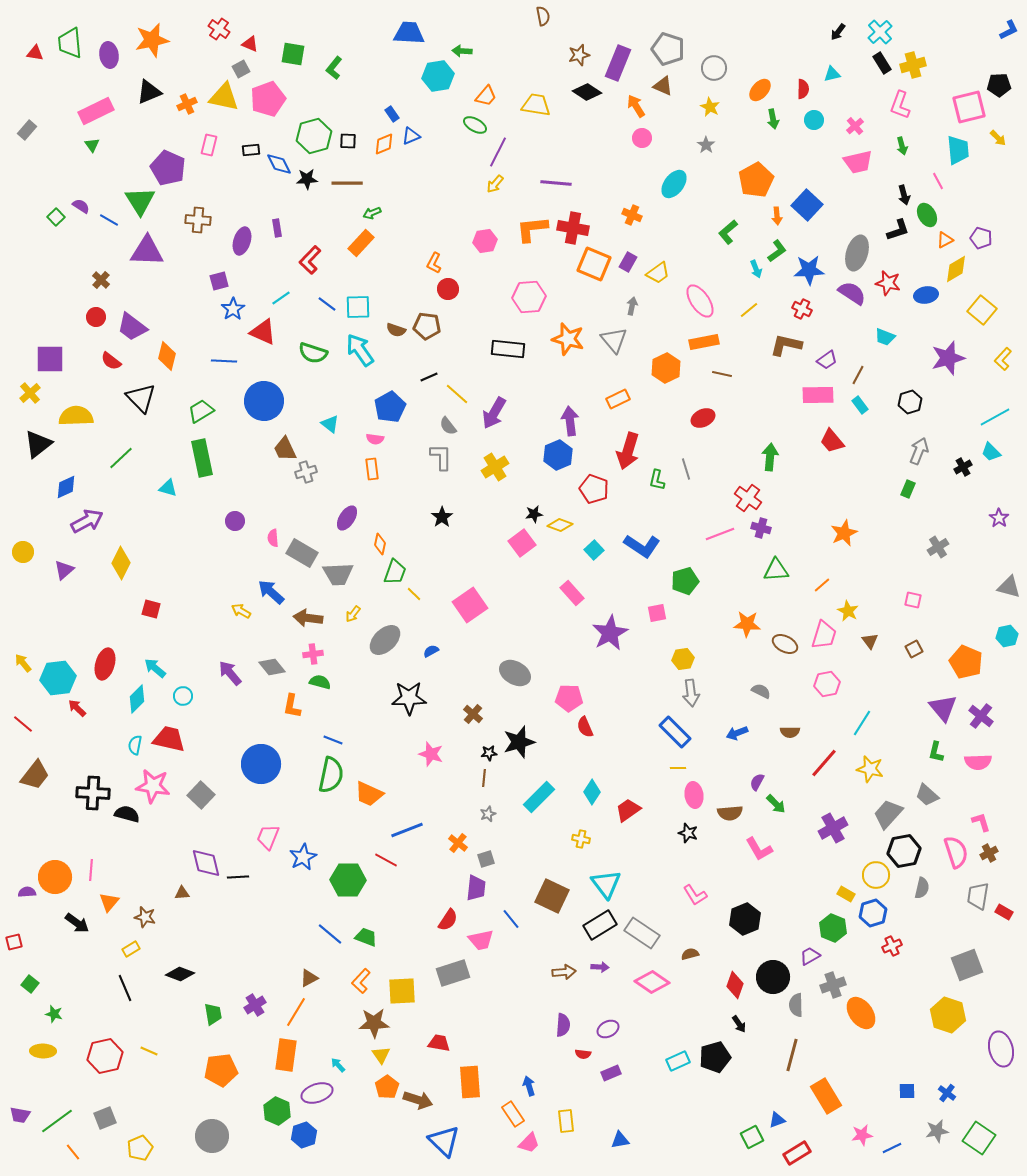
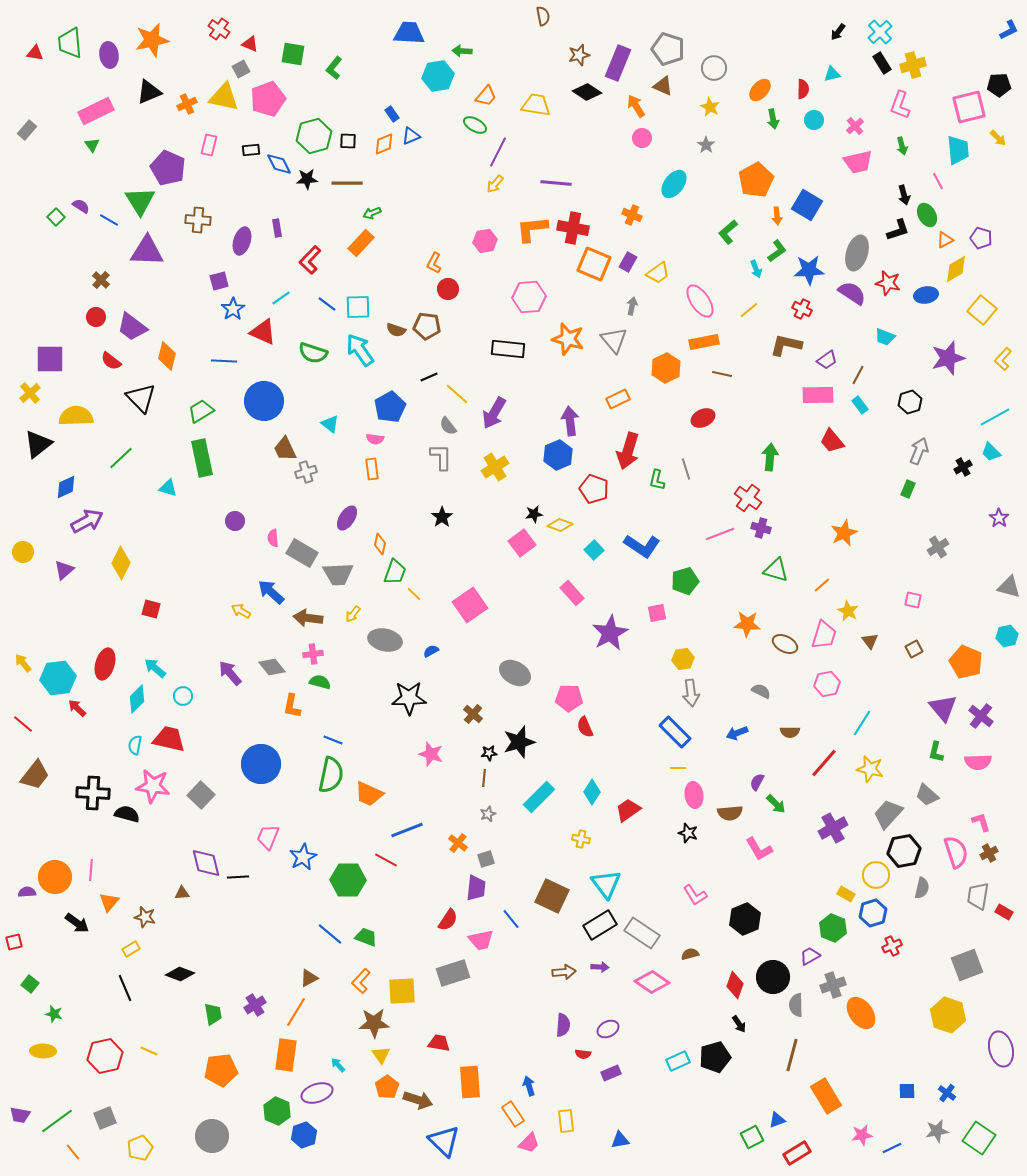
blue square at (807, 205): rotated 12 degrees counterclockwise
green triangle at (776, 570): rotated 20 degrees clockwise
gray ellipse at (385, 640): rotated 56 degrees clockwise
